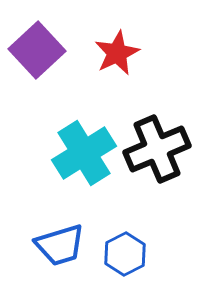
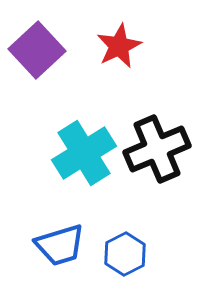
red star: moved 2 px right, 7 px up
